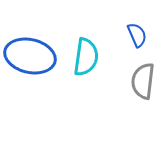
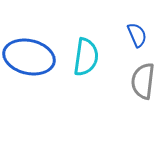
blue ellipse: moved 1 px left, 1 px down
